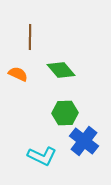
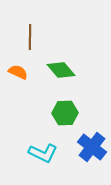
orange semicircle: moved 2 px up
blue cross: moved 8 px right, 6 px down
cyan L-shape: moved 1 px right, 3 px up
